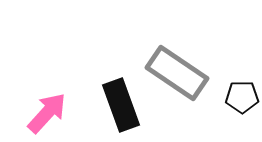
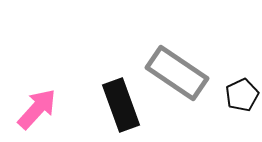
black pentagon: moved 2 px up; rotated 24 degrees counterclockwise
pink arrow: moved 10 px left, 4 px up
